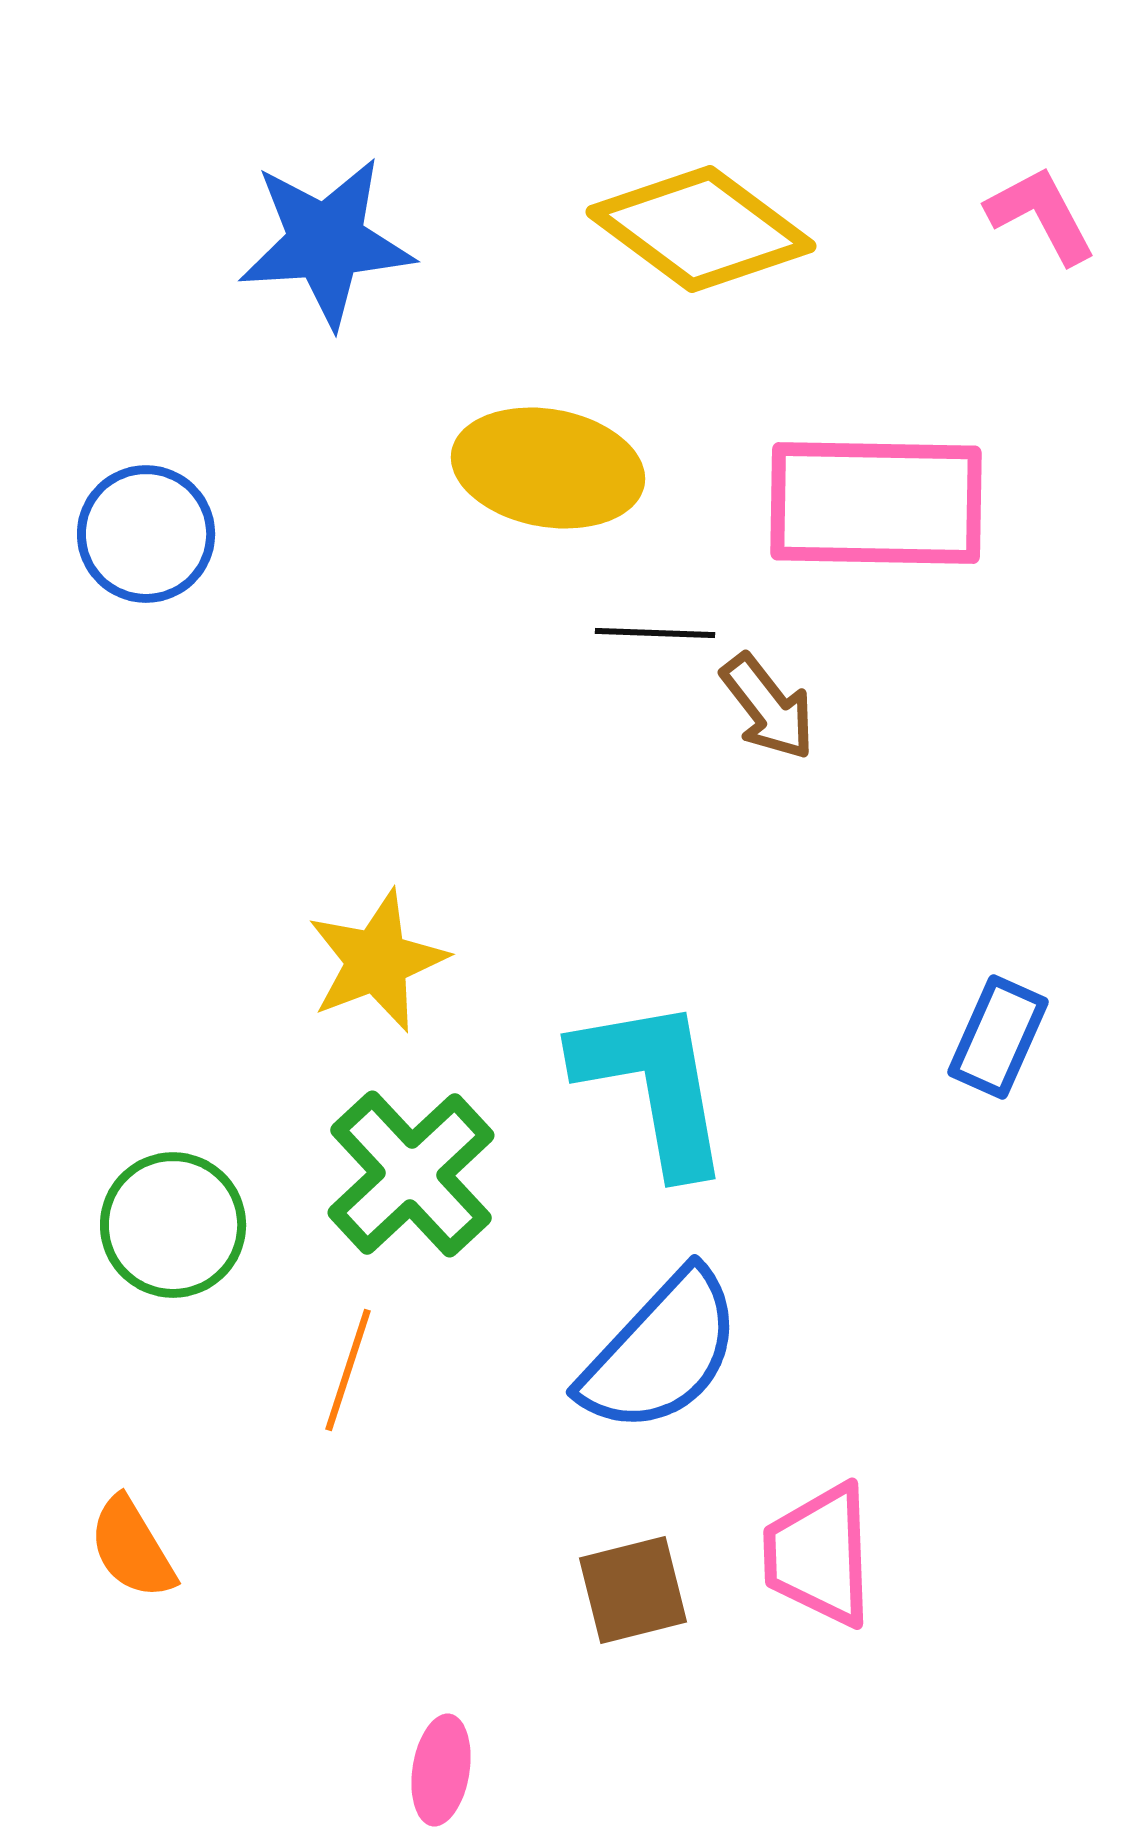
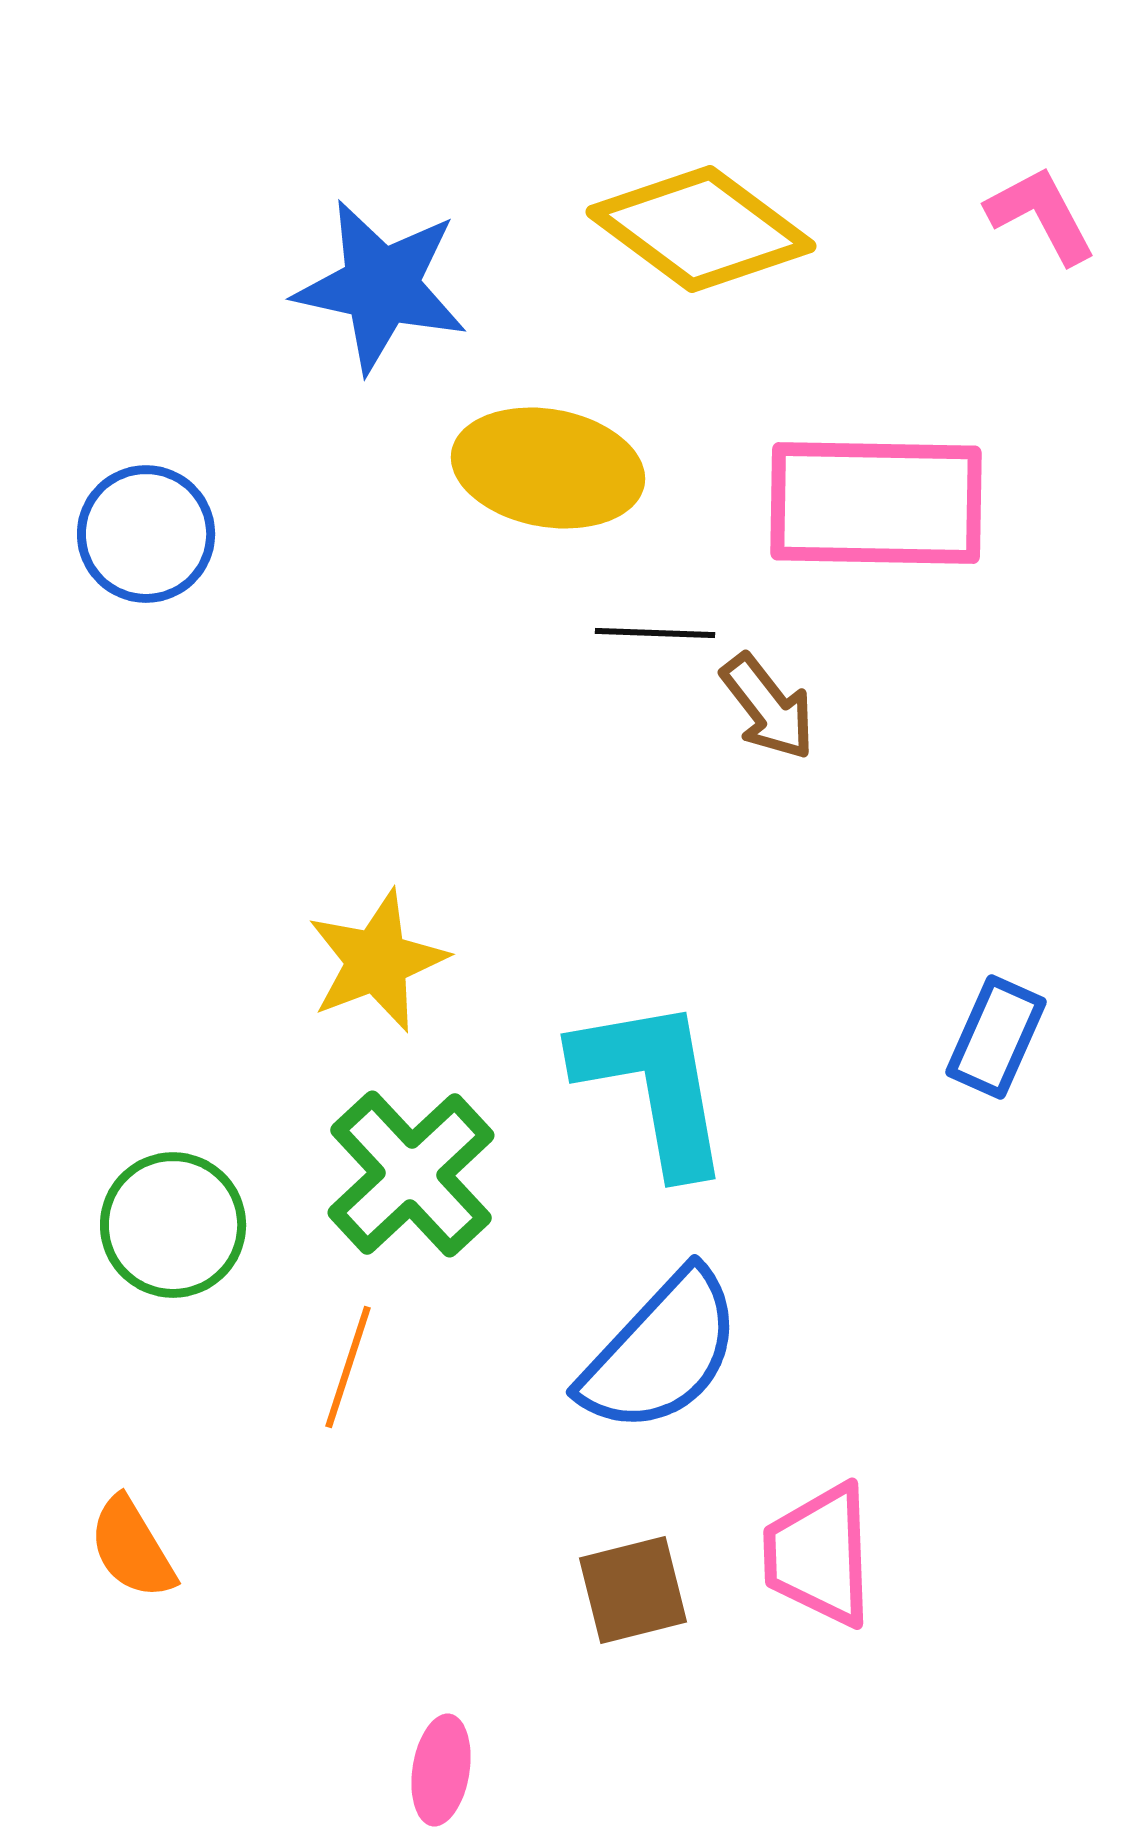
blue star: moved 55 px right, 44 px down; rotated 16 degrees clockwise
blue rectangle: moved 2 px left
orange line: moved 3 px up
